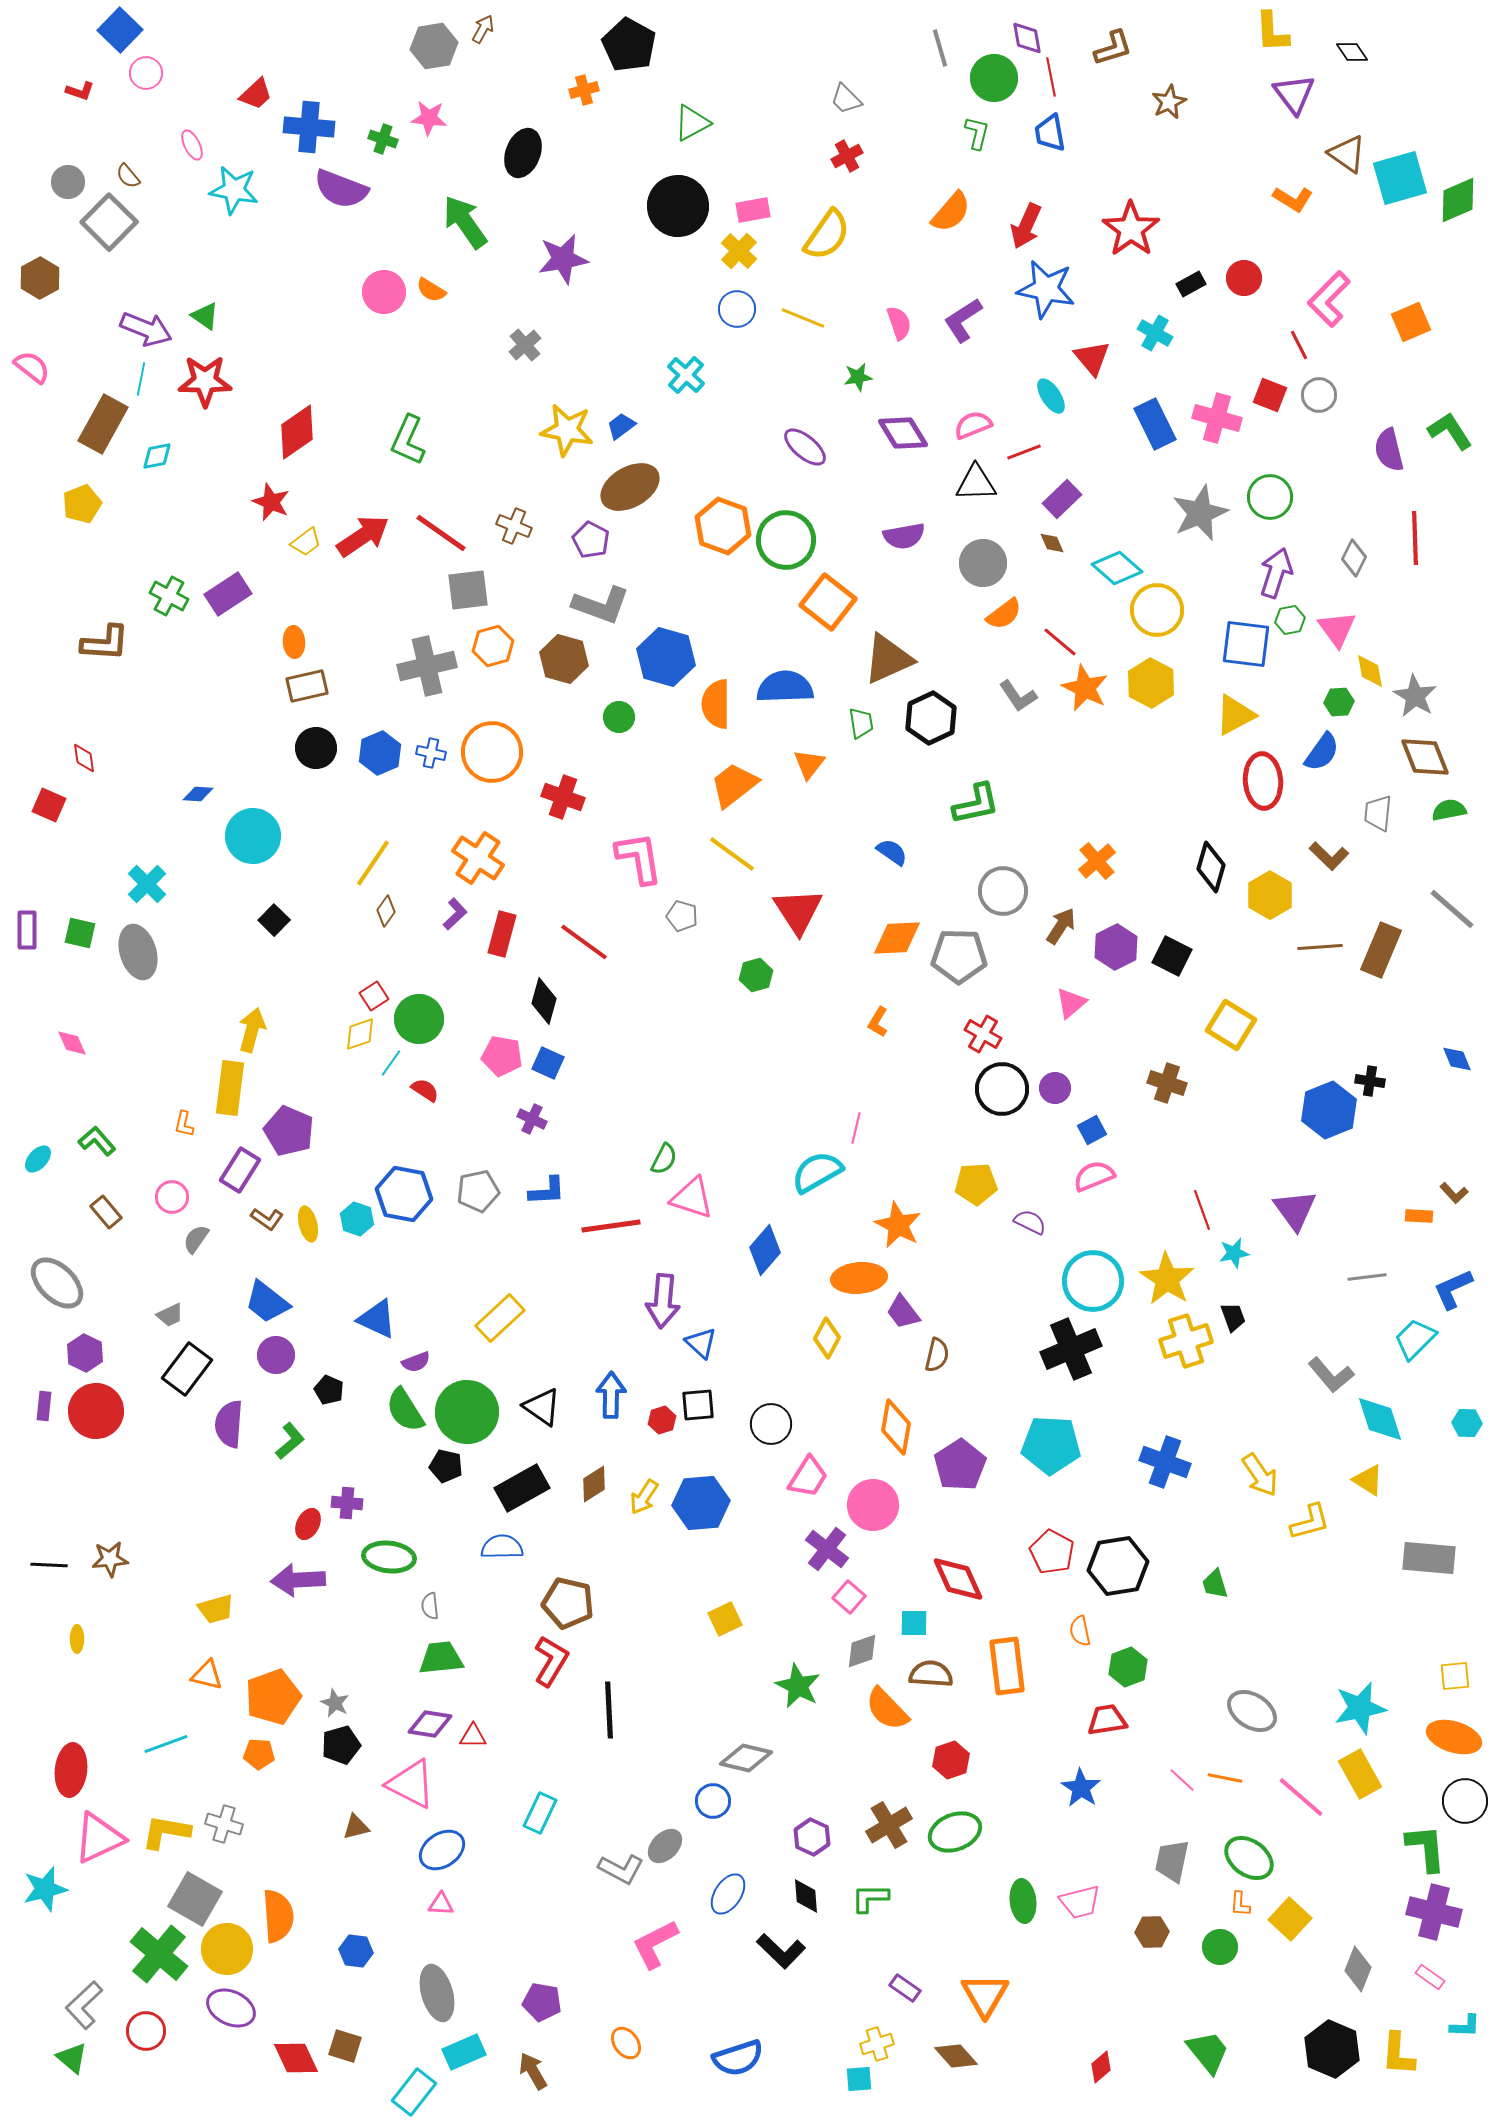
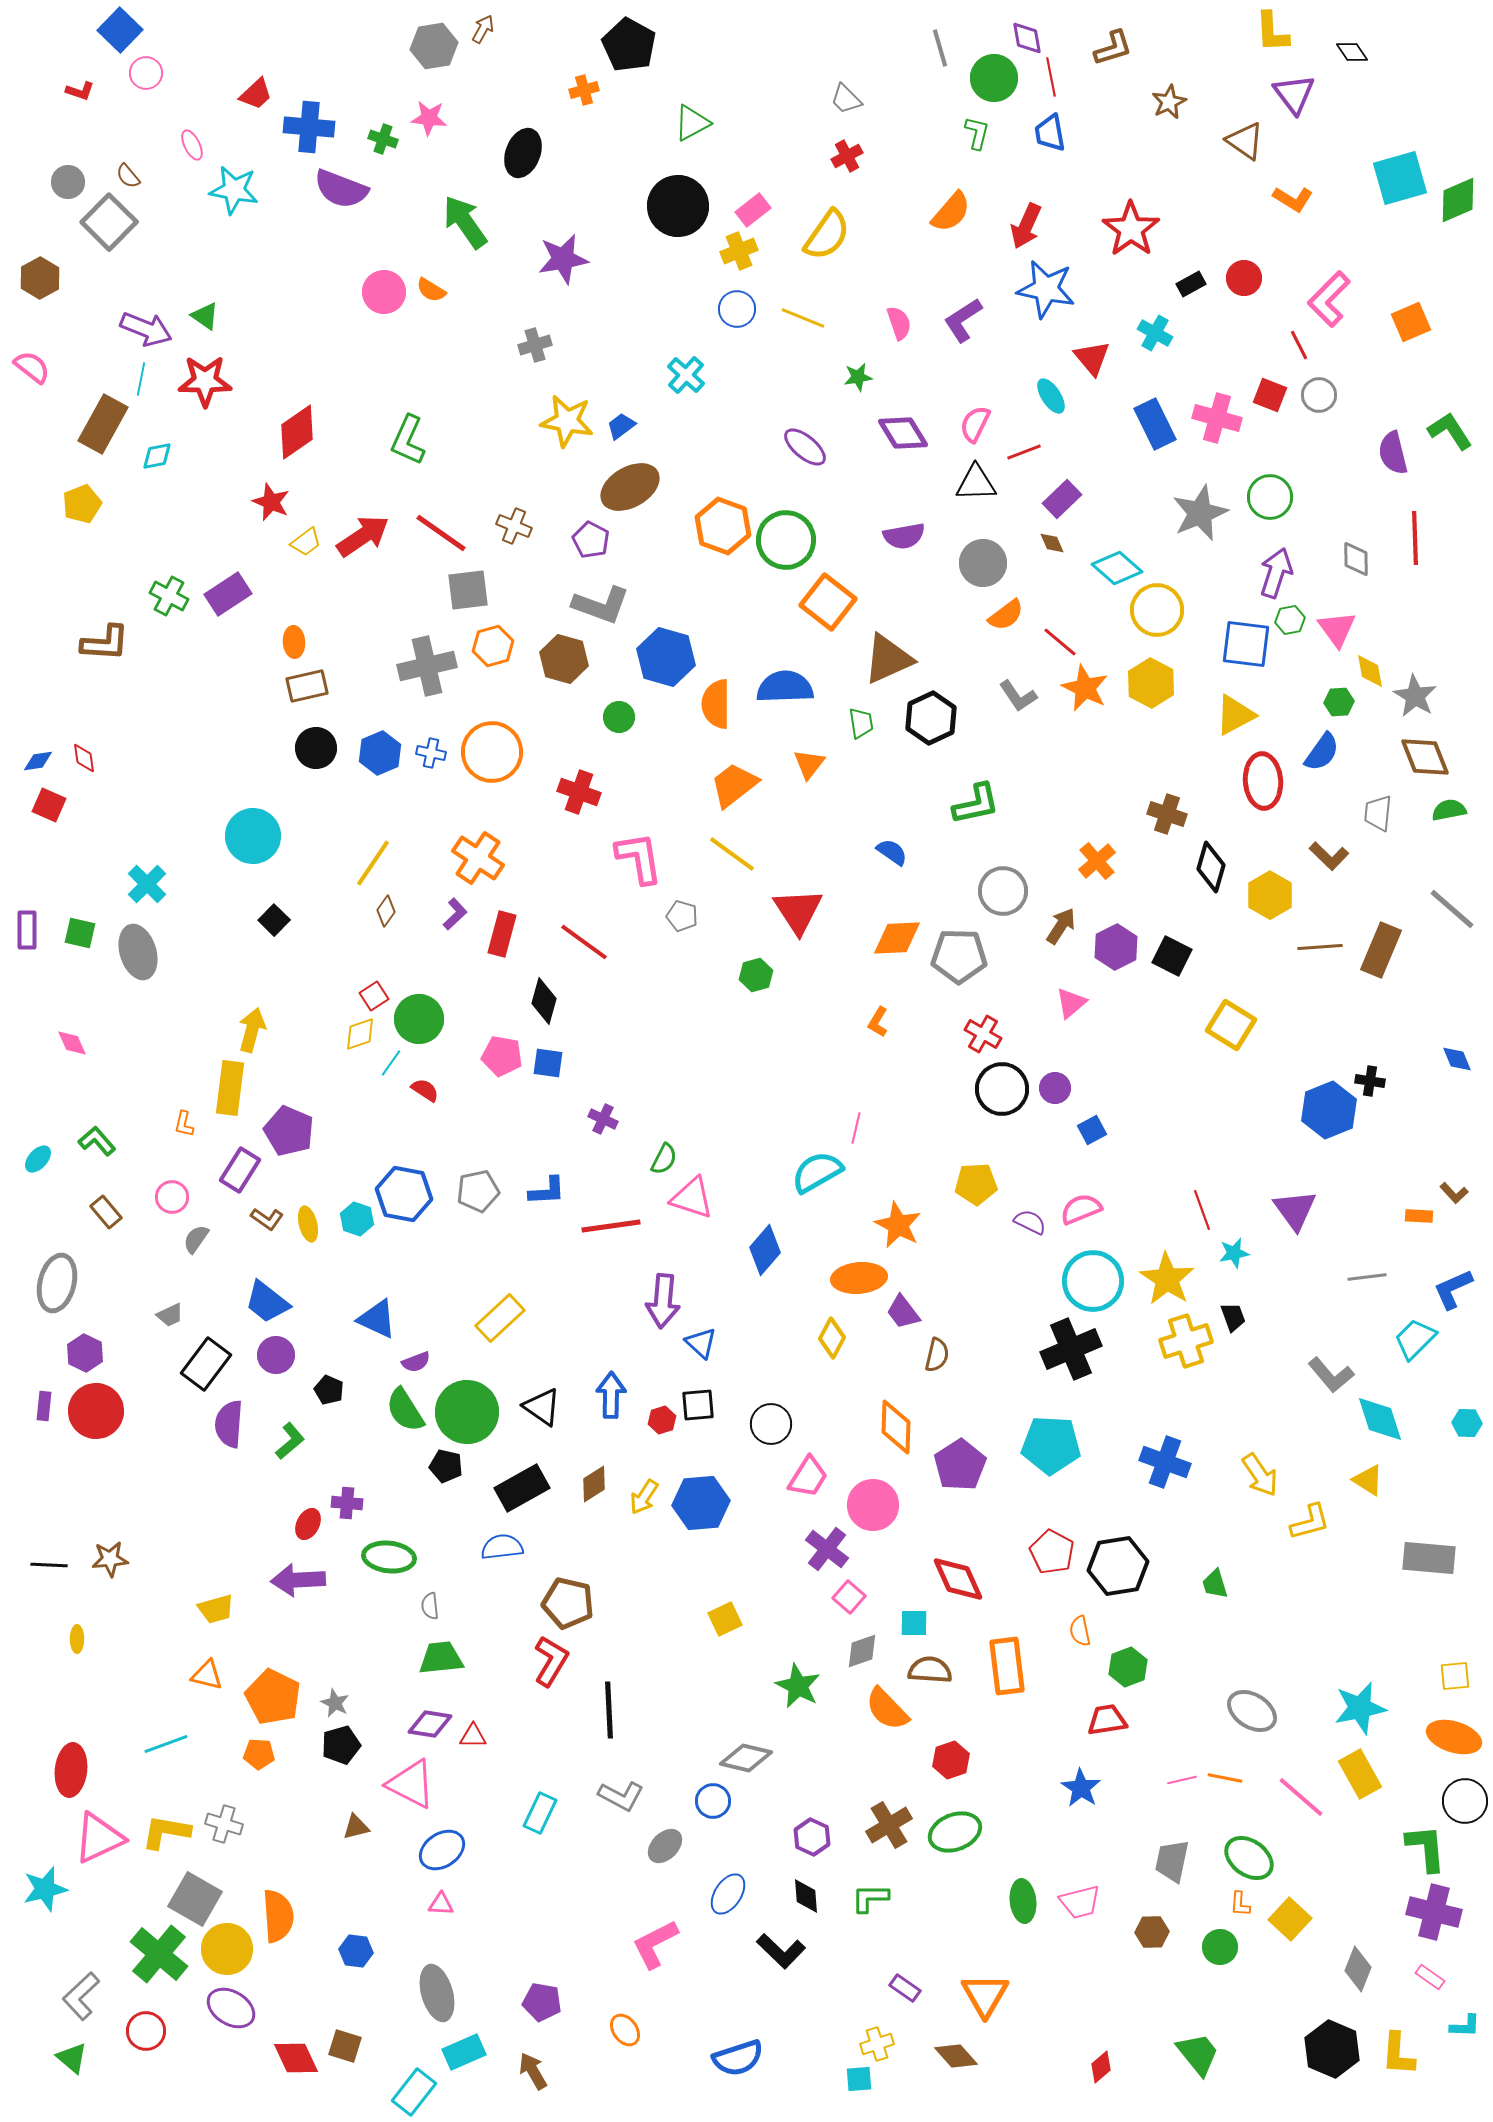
brown triangle at (1347, 154): moved 102 px left, 13 px up
pink rectangle at (753, 210): rotated 28 degrees counterclockwise
yellow cross at (739, 251): rotated 24 degrees clockwise
gray cross at (525, 345): moved 10 px right; rotated 24 degrees clockwise
pink semicircle at (973, 425): moved 2 px right, 1 px up; rotated 42 degrees counterclockwise
yellow star at (567, 430): moved 9 px up
purple semicircle at (1389, 450): moved 4 px right, 3 px down
gray diamond at (1354, 558): moved 2 px right, 1 px down; rotated 27 degrees counterclockwise
orange semicircle at (1004, 614): moved 2 px right, 1 px down
blue diamond at (198, 794): moved 160 px left, 33 px up; rotated 12 degrees counterclockwise
red cross at (563, 797): moved 16 px right, 5 px up
blue square at (548, 1063): rotated 16 degrees counterclockwise
brown cross at (1167, 1083): moved 269 px up
purple cross at (532, 1119): moved 71 px right
pink semicircle at (1094, 1176): moved 13 px left, 33 px down
gray ellipse at (57, 1283): rotated 60 degrees clockwise
yellow diamond at (827, 1338): moved 5 px right
black rectangle at (187, 1369): moved 19 px right, 5 px up
orange diamond at (896, 1427): rotated 8 degrees counterclockwise
blue semicircle at (502, 1547): rotated 6 degrees counterclockwise
brown semicircle at (931, 1674): moved 1 px left, 4 px up
orange pentagon at (273, 1697): rotated 26 degrees counterclockwise
pink line at (1182, 1780): rotated 56 degrees counterclockwise
gray L-shape at (621, 1869): moved 73 px up
gray L-shape at (84, 2005): moved 3 px left, 9 px up
purple ellipse at (231, 2008): rotated 6 degrees clockwise
orange ellipse at (626, 2043): moved 1 px left, 13 px up
green trapezoid at (1208, 2052): moved 10 px left, 2 px down
